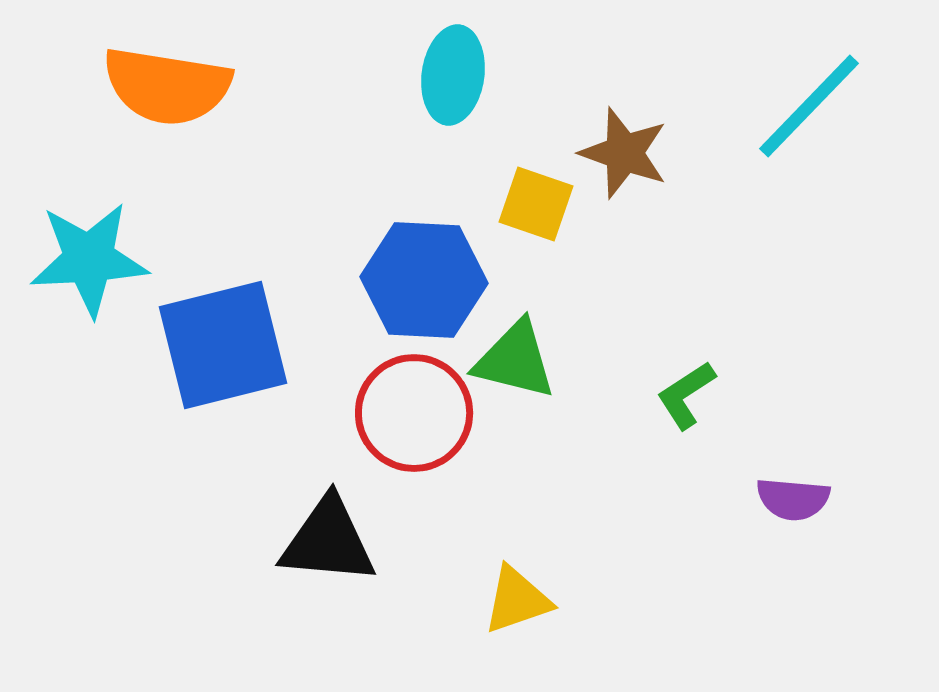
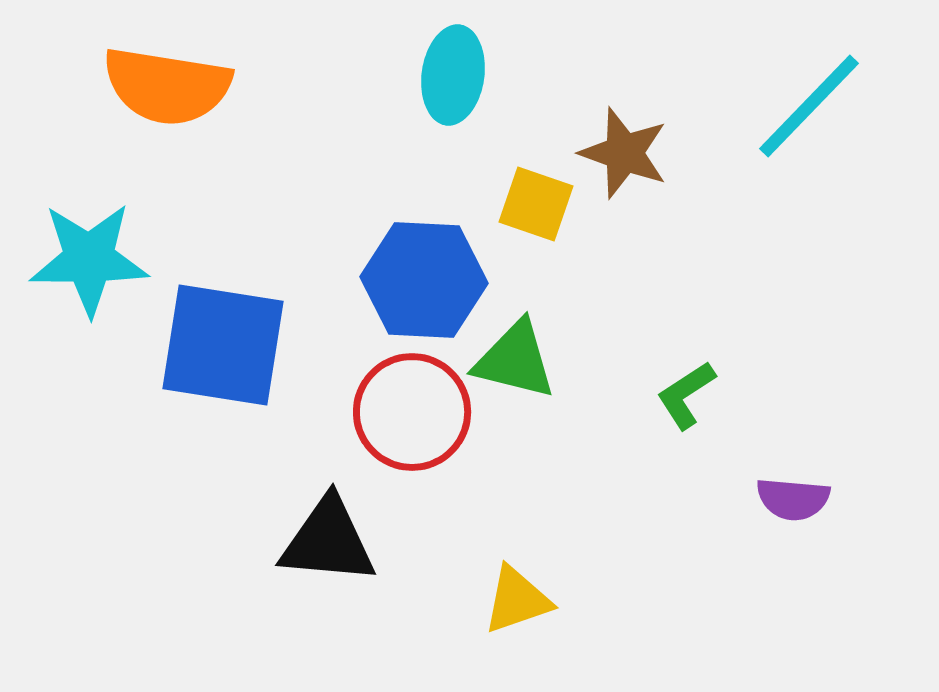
cyan star: rotated 3 degrees clockwise
blue square: rotated 23 degrees clockwise
red circle: moved 2 px left, 1 px up
